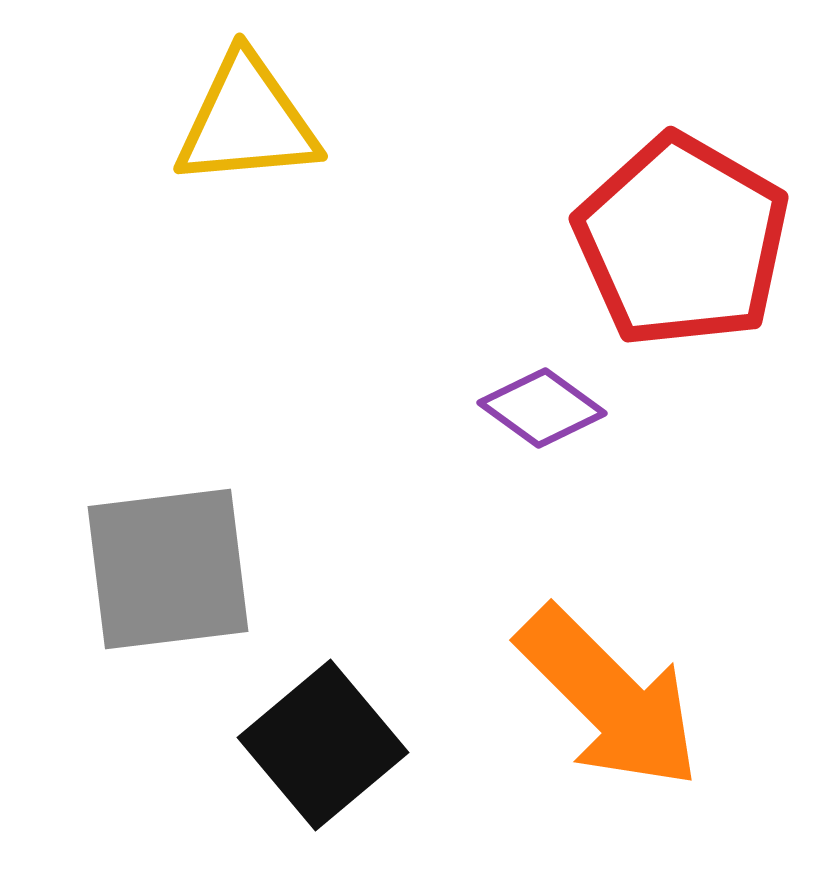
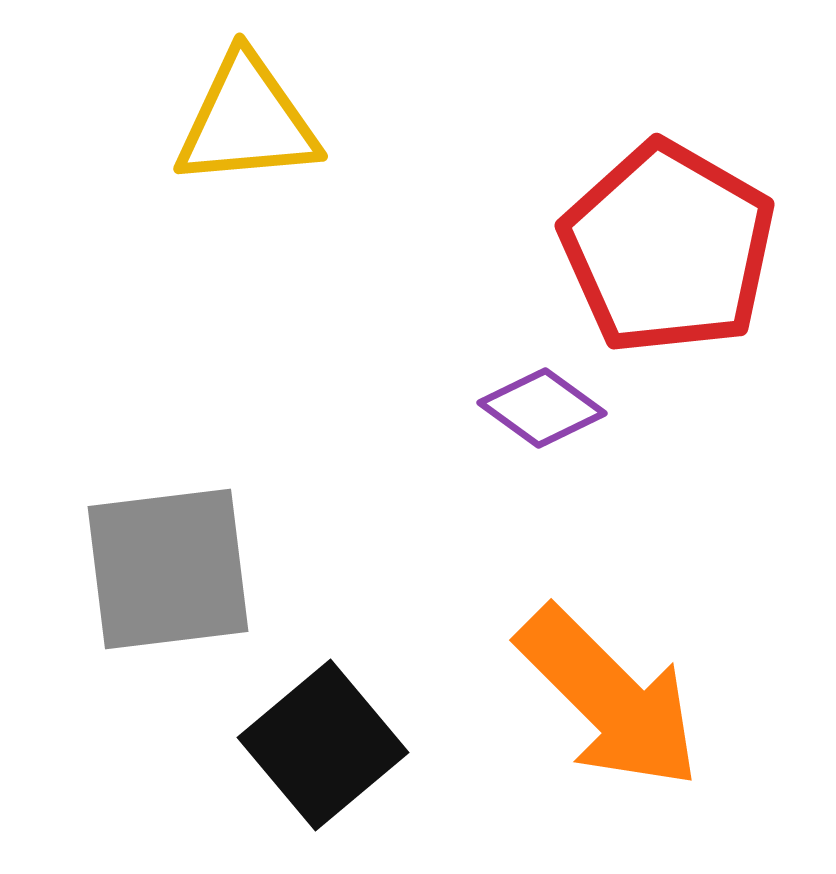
red pentagon: moved 14 px left, 7 px down
